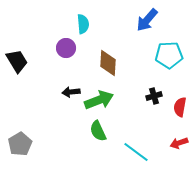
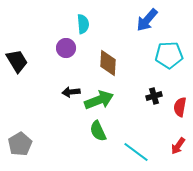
red arrow: moved 1 px left, 3 px down; rotated 36 degrees counterclockwise
